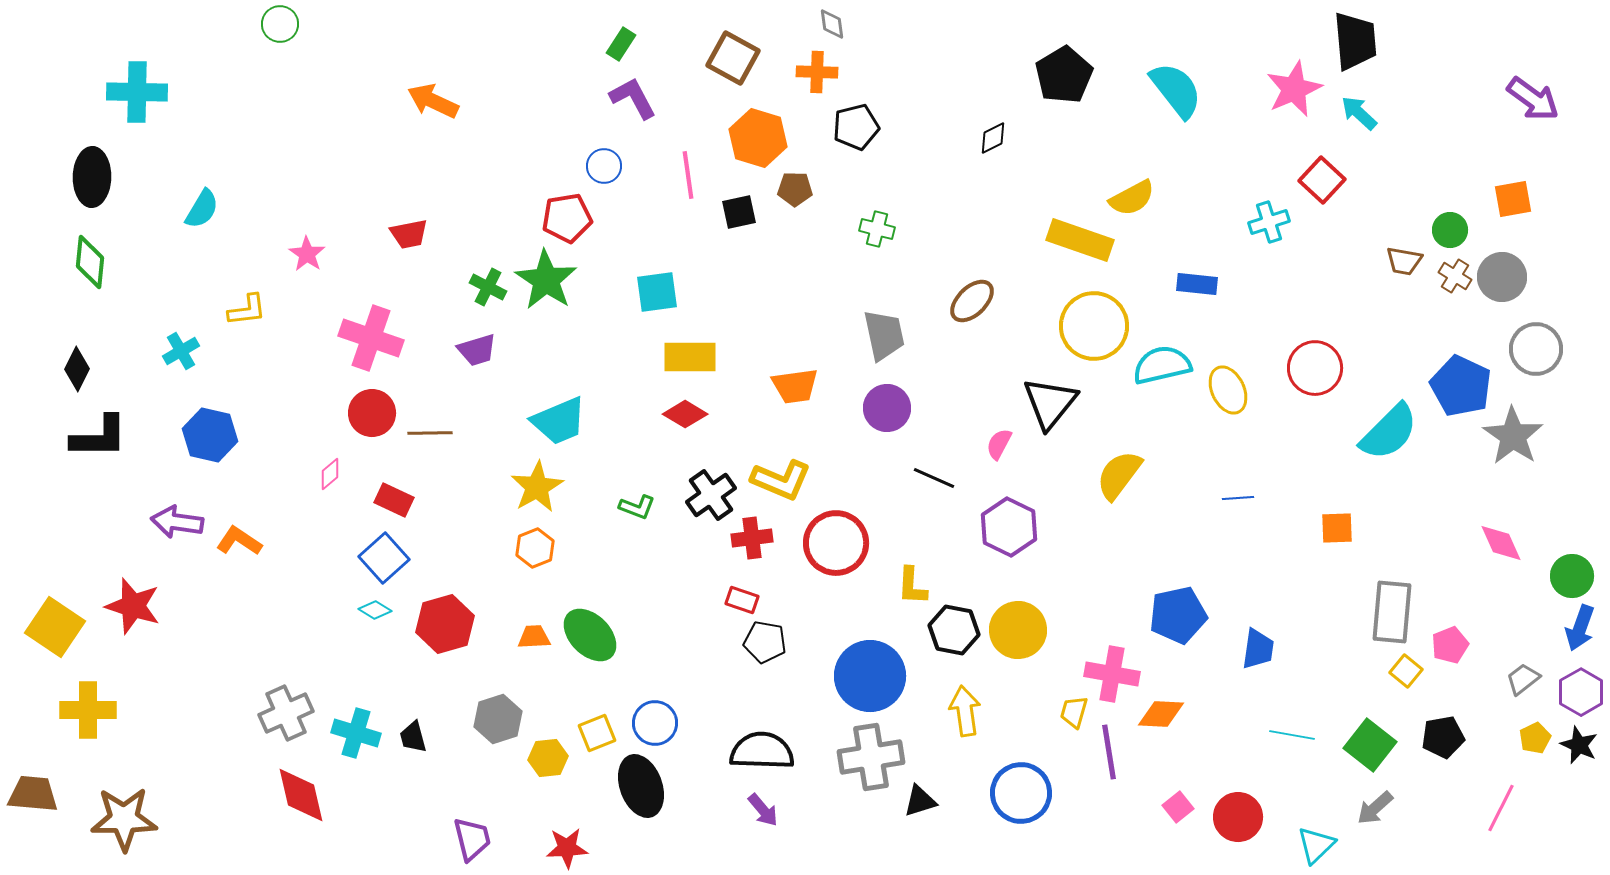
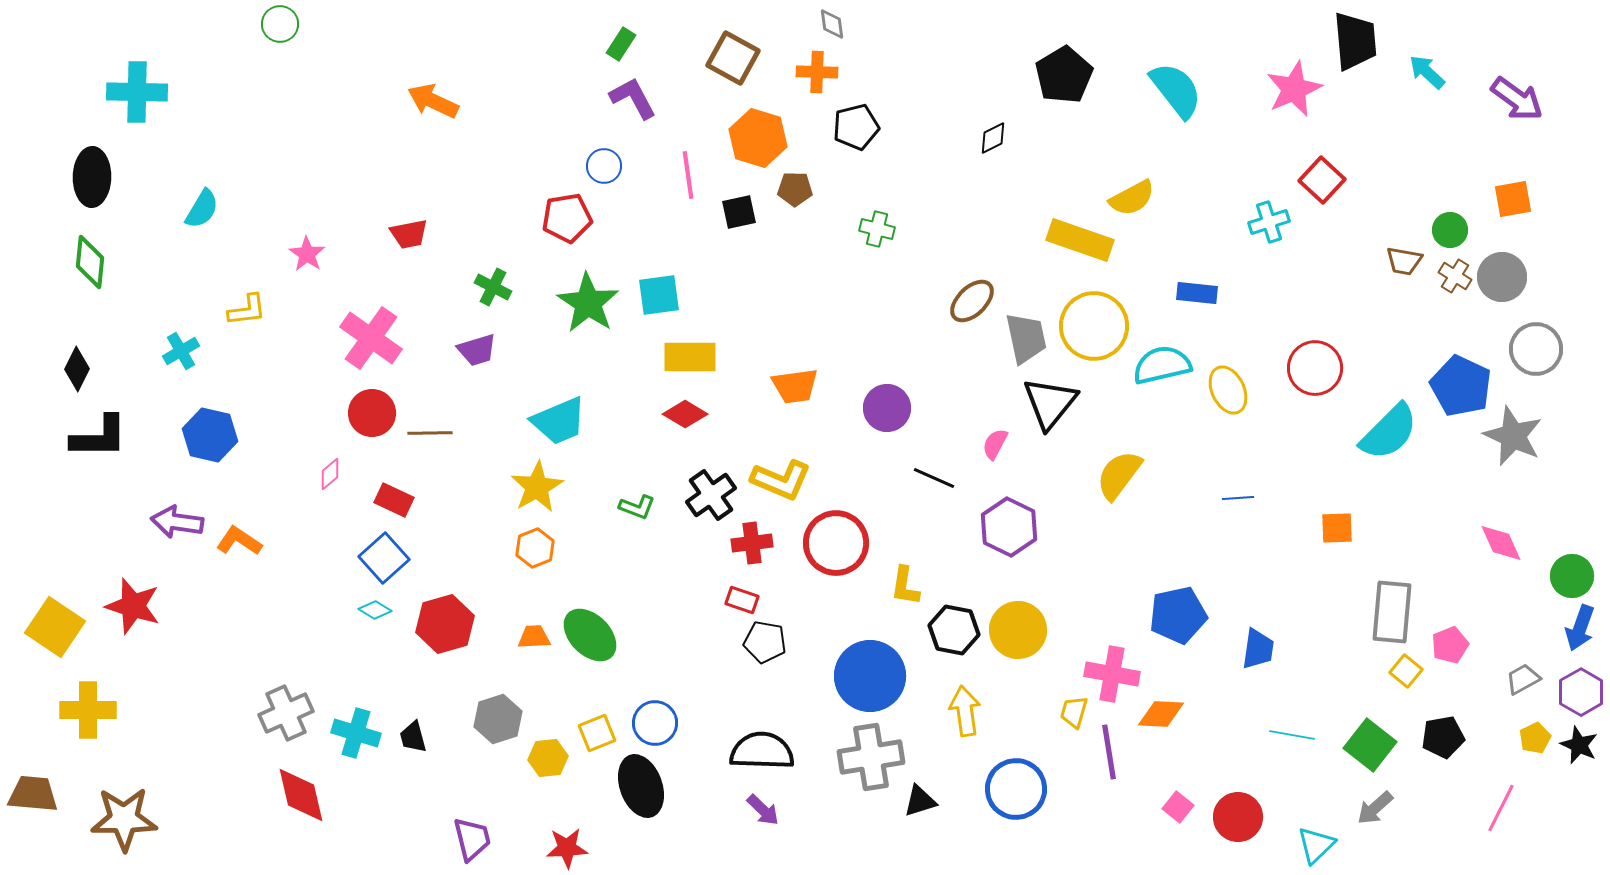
purple arrow at (1533, 99): moved 16 px left
cyan arrow at (1359, 113): moved 68 px right, 41 px up
green star at (546, 280): moved 42 px right, 23 px down
blue rectangle at (1197, 284): moved 9 px down
green cross at (488, 287): moved 5 px right
cyan square at (657, 292): moved 2 px right, 3 px down
gray trapezoid at (884, 335): moved 142 px right, 3 px down
pink cross at (371, 338): rotated 16 degrees clockwise
gray star at (1513, 436): rotated 10 degrees counterclockwise
pink semicircle at (999, 444): moved 4 px left
red cross at (752, 538): moved 5 px down
yellow L-shape at (912, 586): moved 7 px left; rotated 6 degrees clockwise
gray trapezoid at (1523, 679): rotated 9 degrees clockwise
blue circle at (1021, 793): moved 5 px left, 4 px up
pink square at (1178, 807): rotated 12 degrees counterclockwise
purple arrow at (763, 810): rotated 6 degrees counterclockwise
